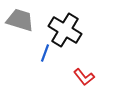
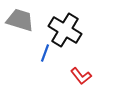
red L-shape: moved 3 px left, 1 px up
